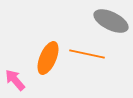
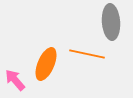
gray ellipse: moved 1 px down; rotated 60 degrees clockwise
orange ellipse: moved 2 px left, 6 px down
